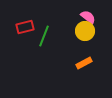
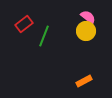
red rectangle: moved 1 px left, 3 px up; rotated 24 degrees counterclockwise
yellow circle: moved 1 px right
orange rectangle: moved 18 px down
